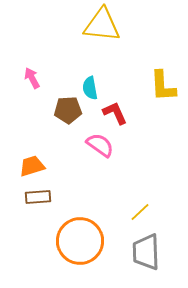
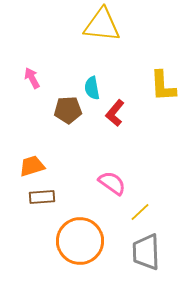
cyan semicircle: moved 2 px right
red L-shape: rotated 116 degrees counterclockwise
pink semicircle: moved 12 px right, 38 px down
brown rectangle: moved 4 px right
